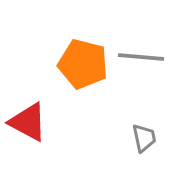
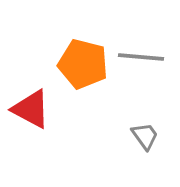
red triangle: moved 3 px right, 13 px up
gray trapezoid: moved 1 px right, 2 px up; rotated 24 degrees counterclockwise
